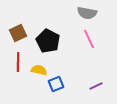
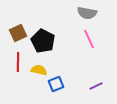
black pentagon: moved 5 px left
